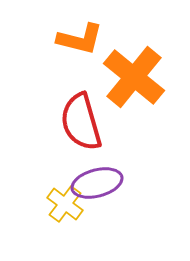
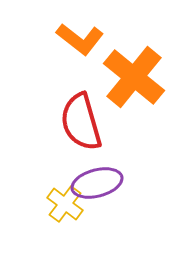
orange L-shape: rotated 24 degrees clockwise
